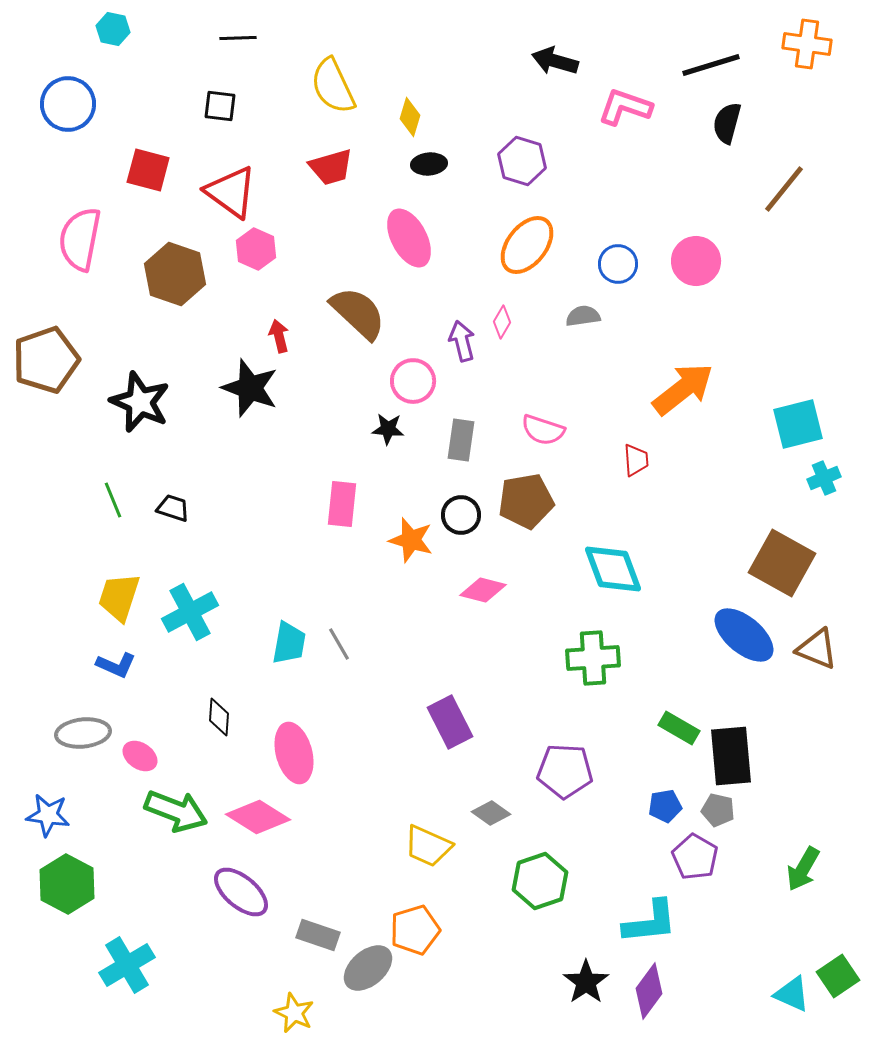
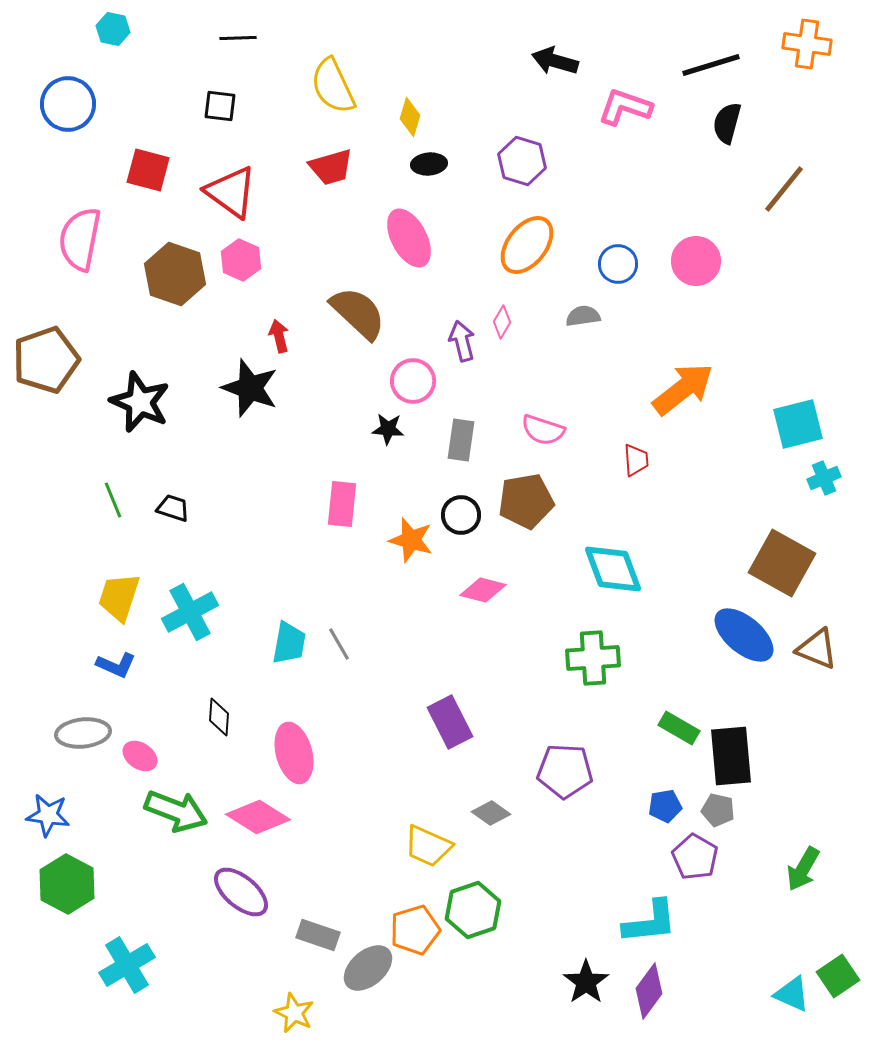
pink hexagon at (256, 249): moved 15 px left, 11 px down
green hexagon at (540, 881): moved 67 px left, 29 px down
